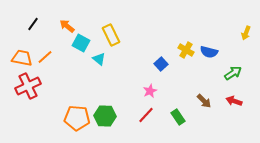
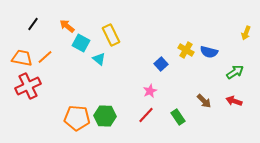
green arrow: moved 2 px right, 1 px up
